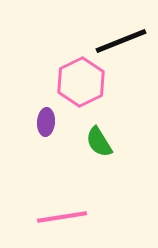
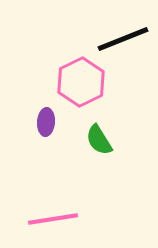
black line: moved 2 px right, 2 px up
green semicircle: moved 2 px up
pink line: moved 9 px left, 2 px down
